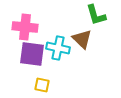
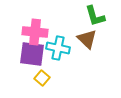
green L-shape: moved 1 px left, 1 px down
pink cross: moved 10 px right, 5 px down
brown triangle: moved 5 px right
yellow square: moved 7 px up; rotated 28 degrees clockwise
